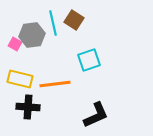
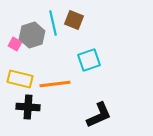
brown square: rotated 12 degrees counterclockwise
gray hexagon: rotated 10 degrees counterclockwise
black L-shape: moved 3 px right
